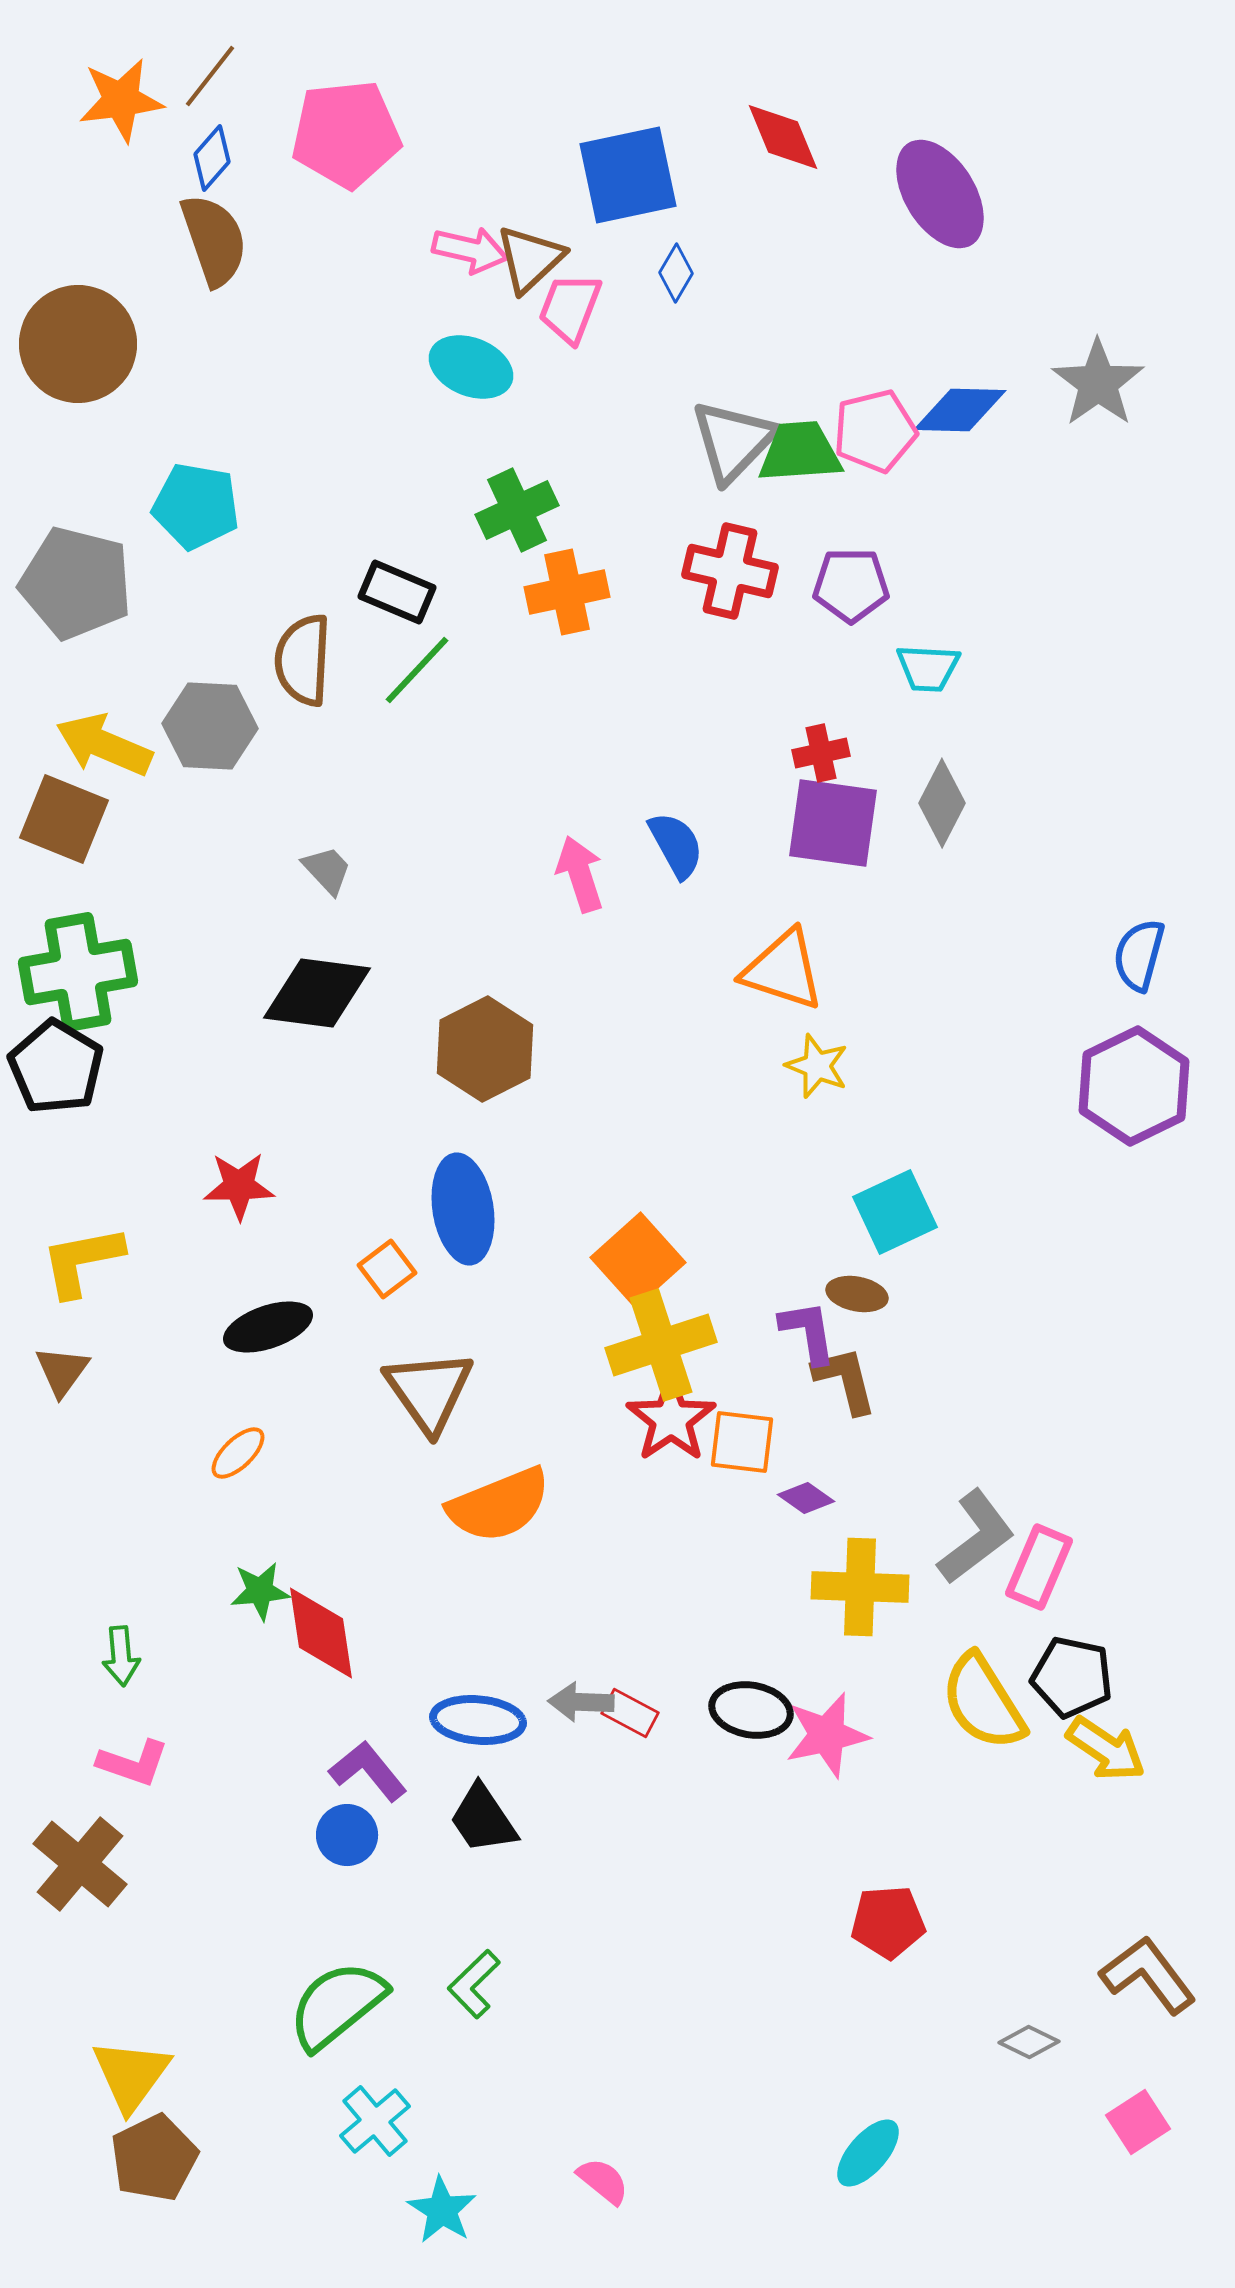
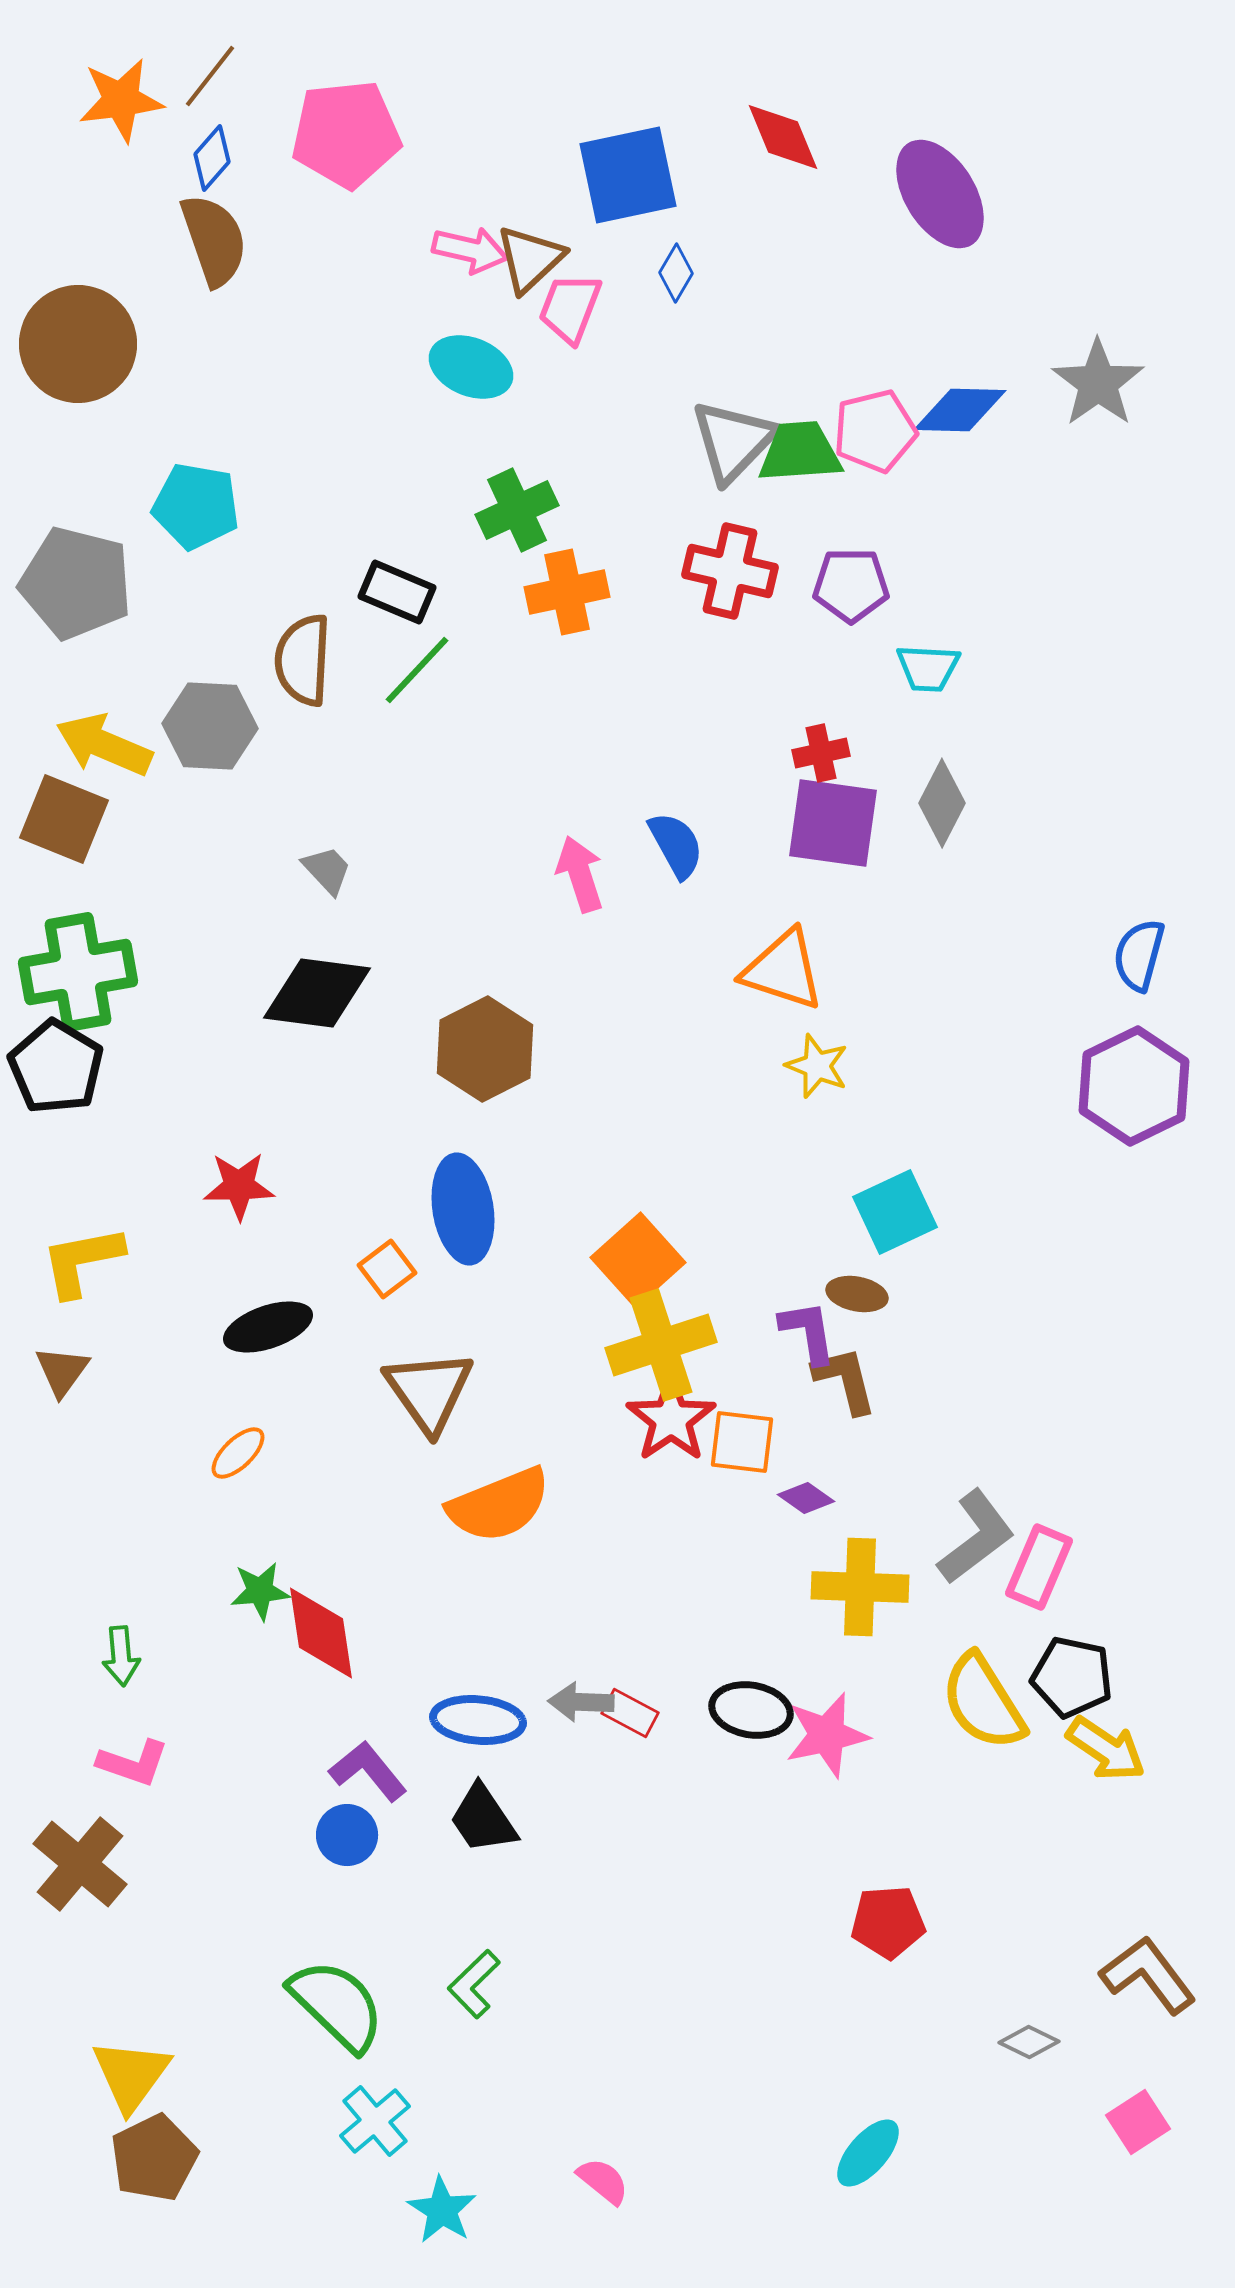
green semicircle at (337, 2005): rotated 83 degrees clockwise
